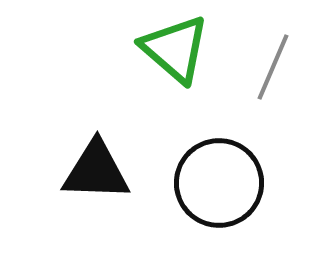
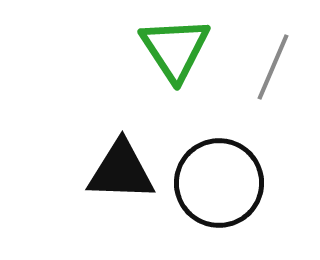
green triangle: rotated 16 degrees clockwise
black triangle: moved 25 px right
